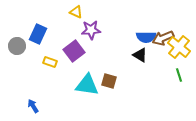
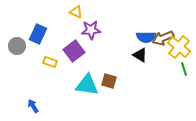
green line: moved 5 px right, 6 px up
